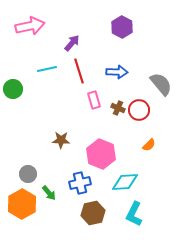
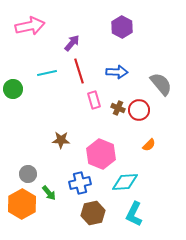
cyan line: moved 4 px down
